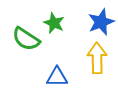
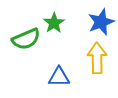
green star: rotated 15 degrees clockwise
green semicircle: rotated 56 degrees counterclockwise
blue triangle: moved 2 px right
